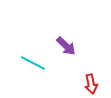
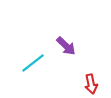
cyan line: rotated 65 degrees counterclockwise
